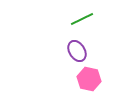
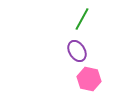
green line: rotated 35 degrees counterclockwise
